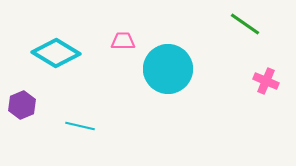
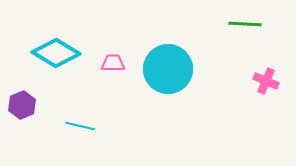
green line: rotated 32 degrees counterclockwise
pink trapezoid: moved 10 px left, 22 px down
